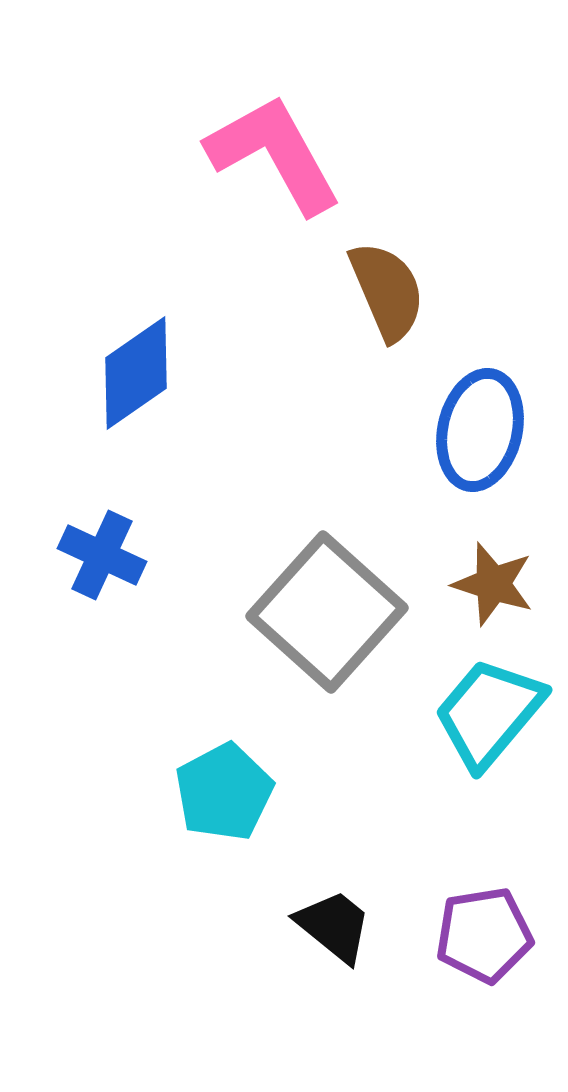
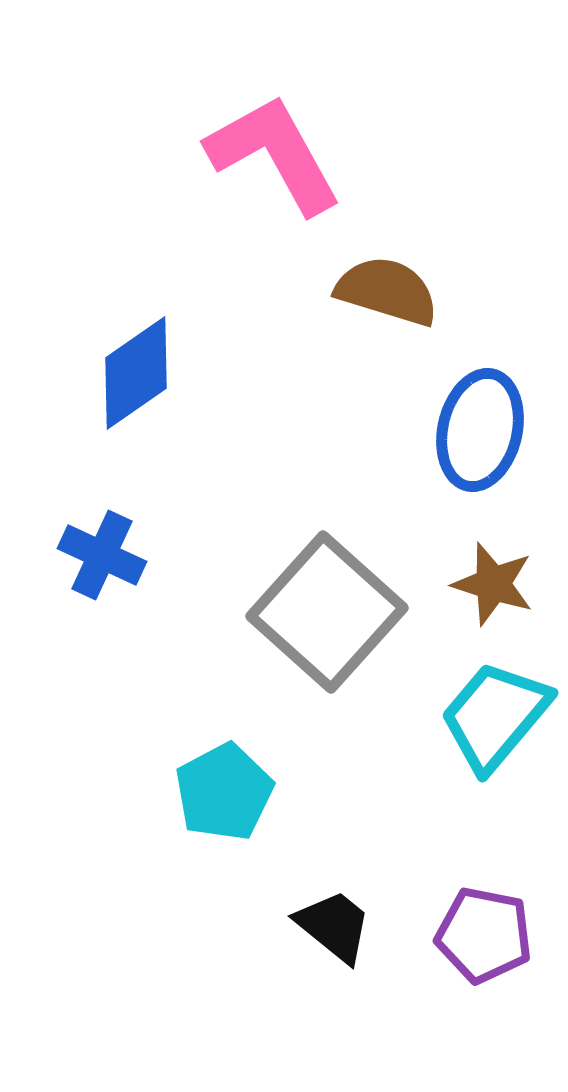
brown semicircle: rotated 50 degrees counterclockwise
cyan trapezoid: moved 6 px right, 3 px down
purple pentagon: rotated 20 degrees clockwise
